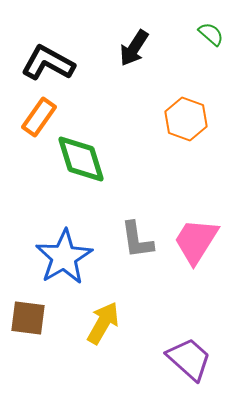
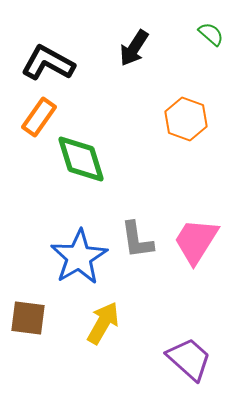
blue star: moved 15 px right
